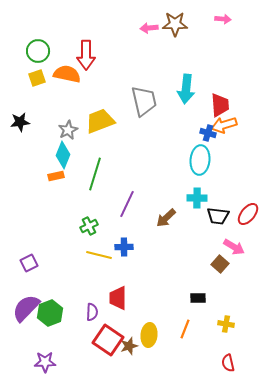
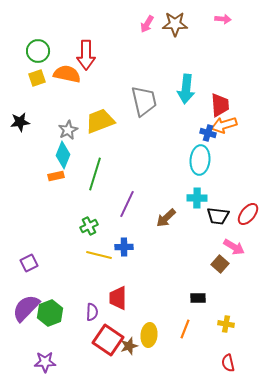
pink arrow at (149, 28): moved 2 px left, 4 px up; rotated 54 degrees counterclockwise
